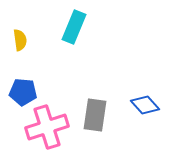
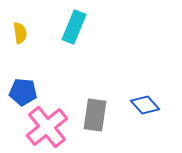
yellow semicircle: moved 7 px up
pink cross: rotated 21 degrees counterclockwise
